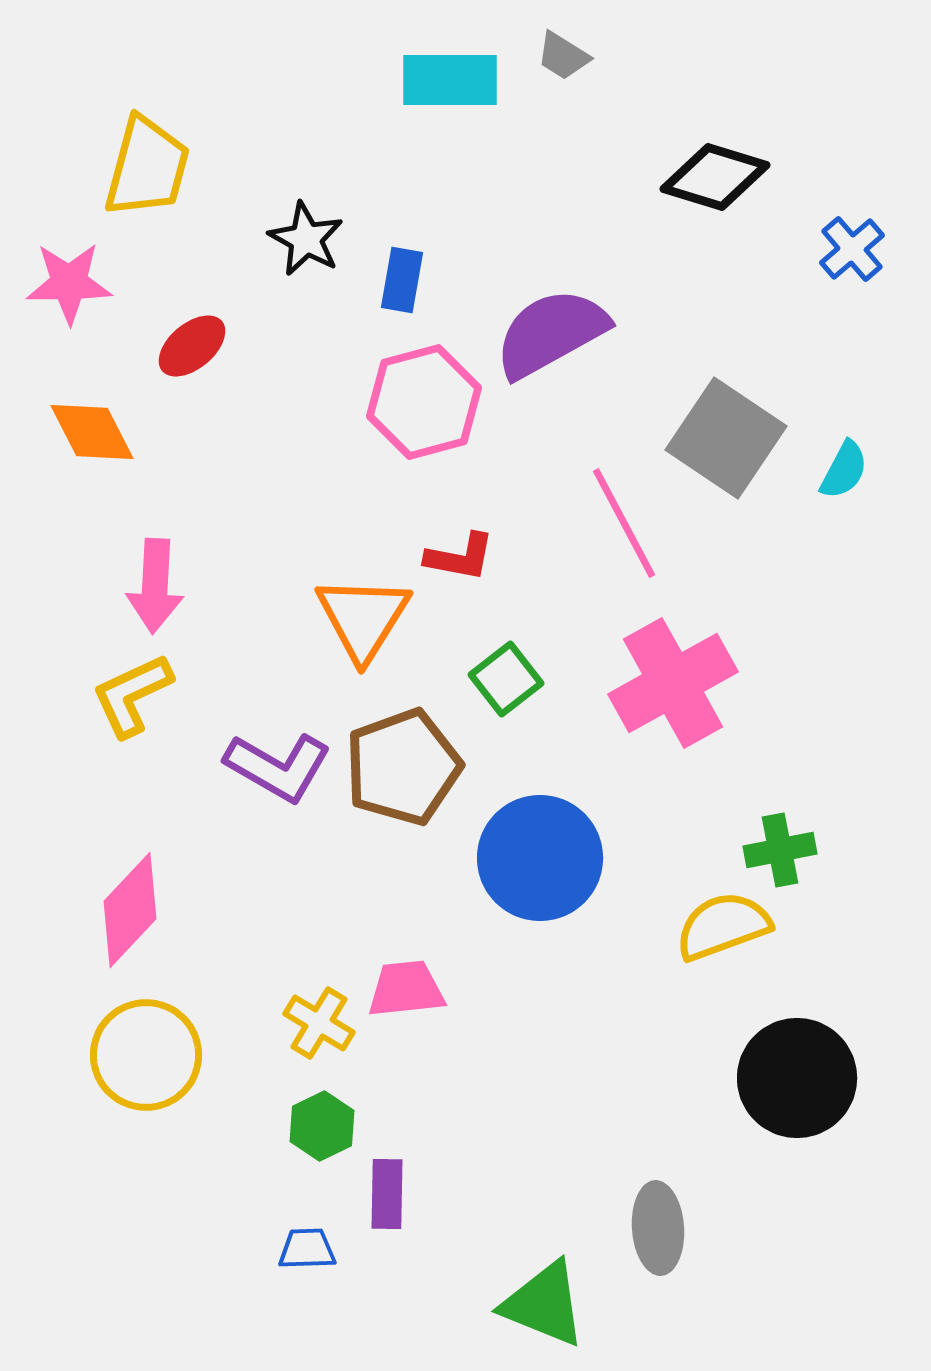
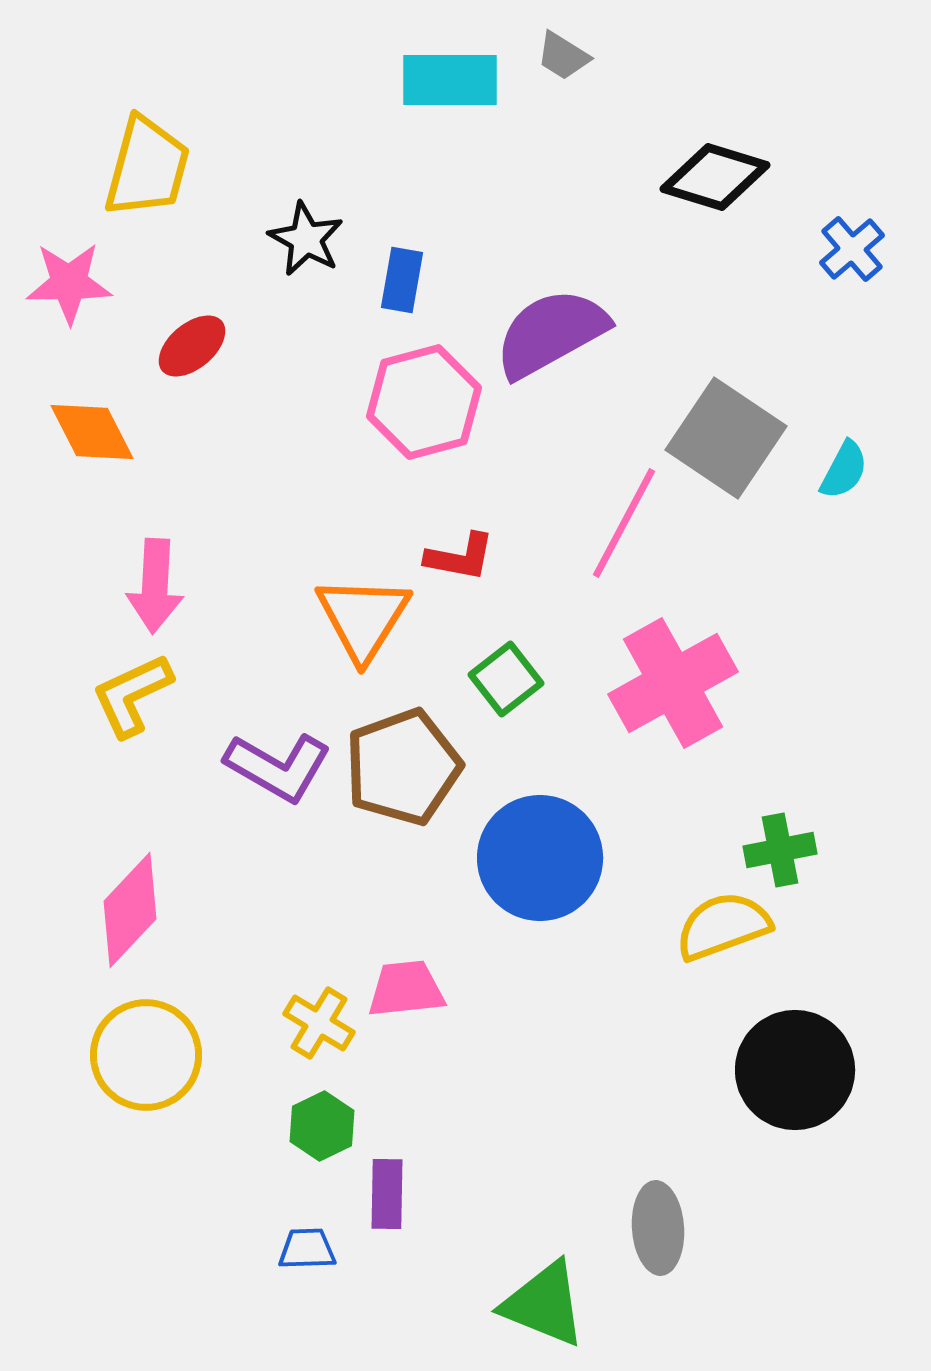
pink line: rotated 56 degrees clockwise
black circle: moved 2 px left, 8 px up
